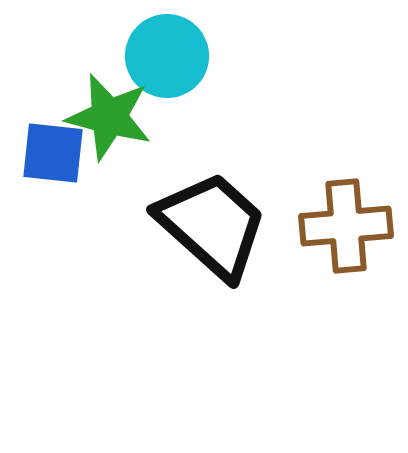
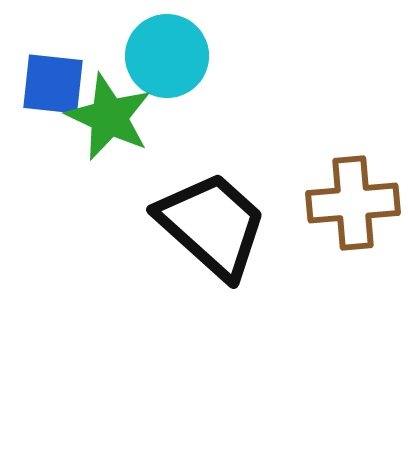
green star: rotated 10 degrees clockwise
blue square: moved 69 px up
brown cross: moved 7 px right, 23 px up
